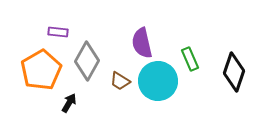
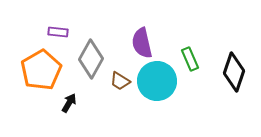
gray diamond: moved 4 px right, 2 px up
cyan circle: moved 1 px left
